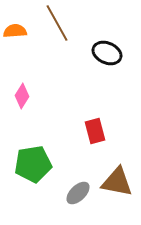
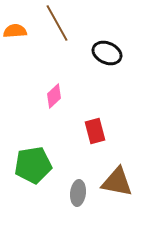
pink diamond: moved 32 px right; rotated 15 degrees clockwise
green pentagon: moved 1 px down
gray ellipse: rotated 40 degrees counterclockwise
